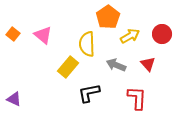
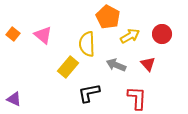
orange pentagon: rotated 10 degrees counterclockwise
